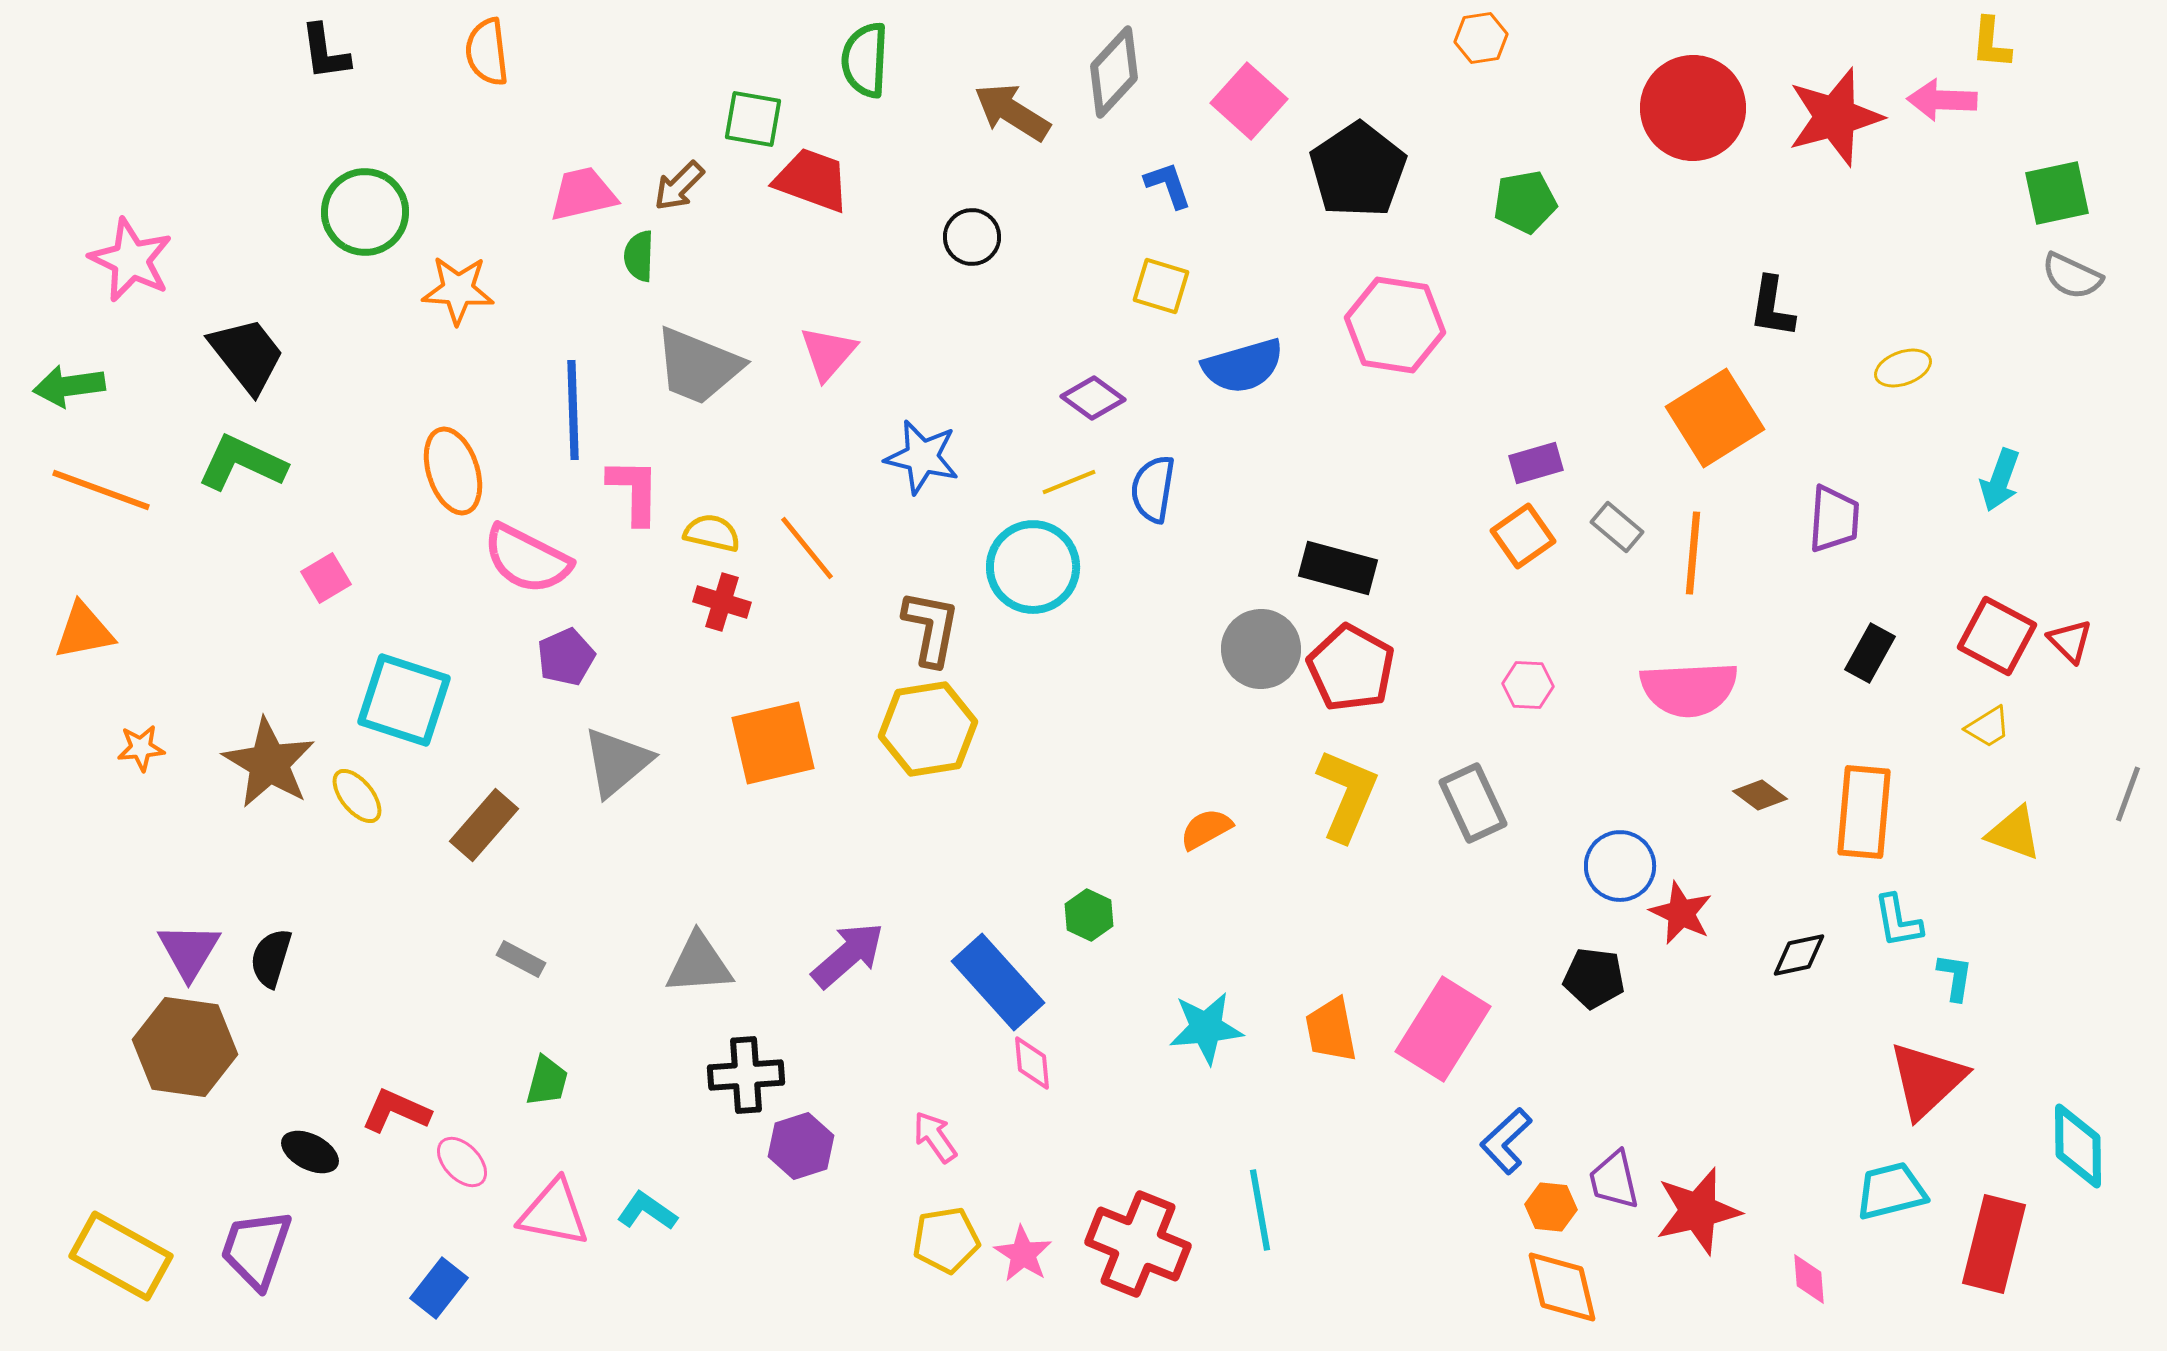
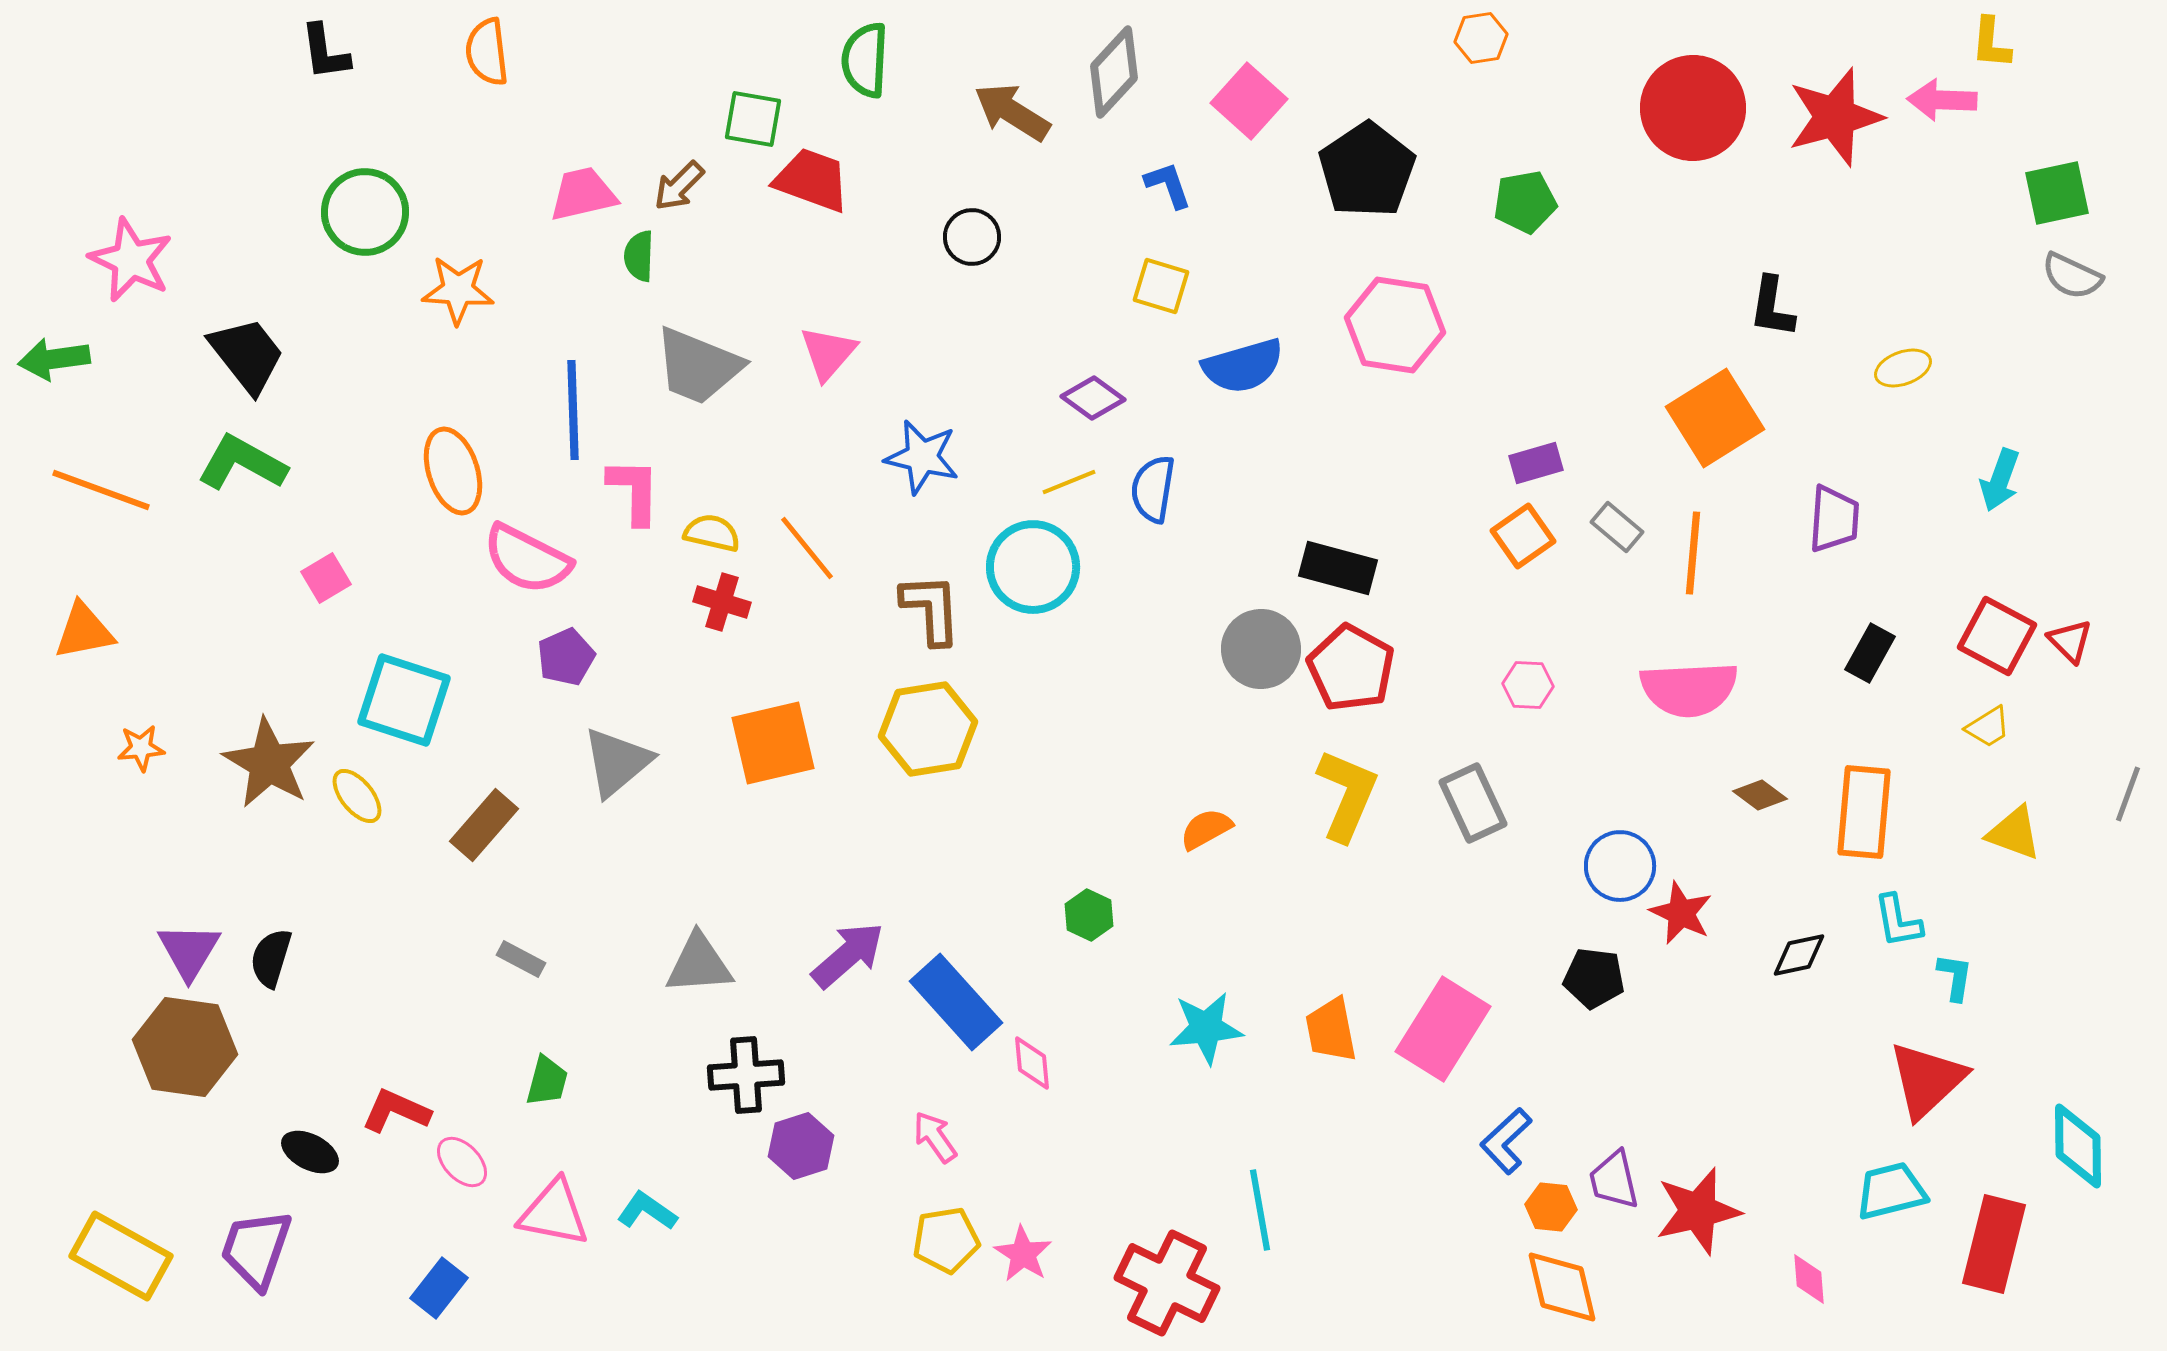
black pentagon at (1358, 170): moved 9 px right
green arrow at (69, 386): moved 15 px left, 27 px up
green L-shape at (242, 463): rotated 4 degrees clockwise
brown L-shape at (931, 628): moved 19 px up; rotated 14 degrees counterclockwise
blue rectangle at (998, 982): moved 42 px left, 20 px down
red cross at (1138, 1244): moved 29 px right, 39 px down; rotated 4 degrees clockwise
